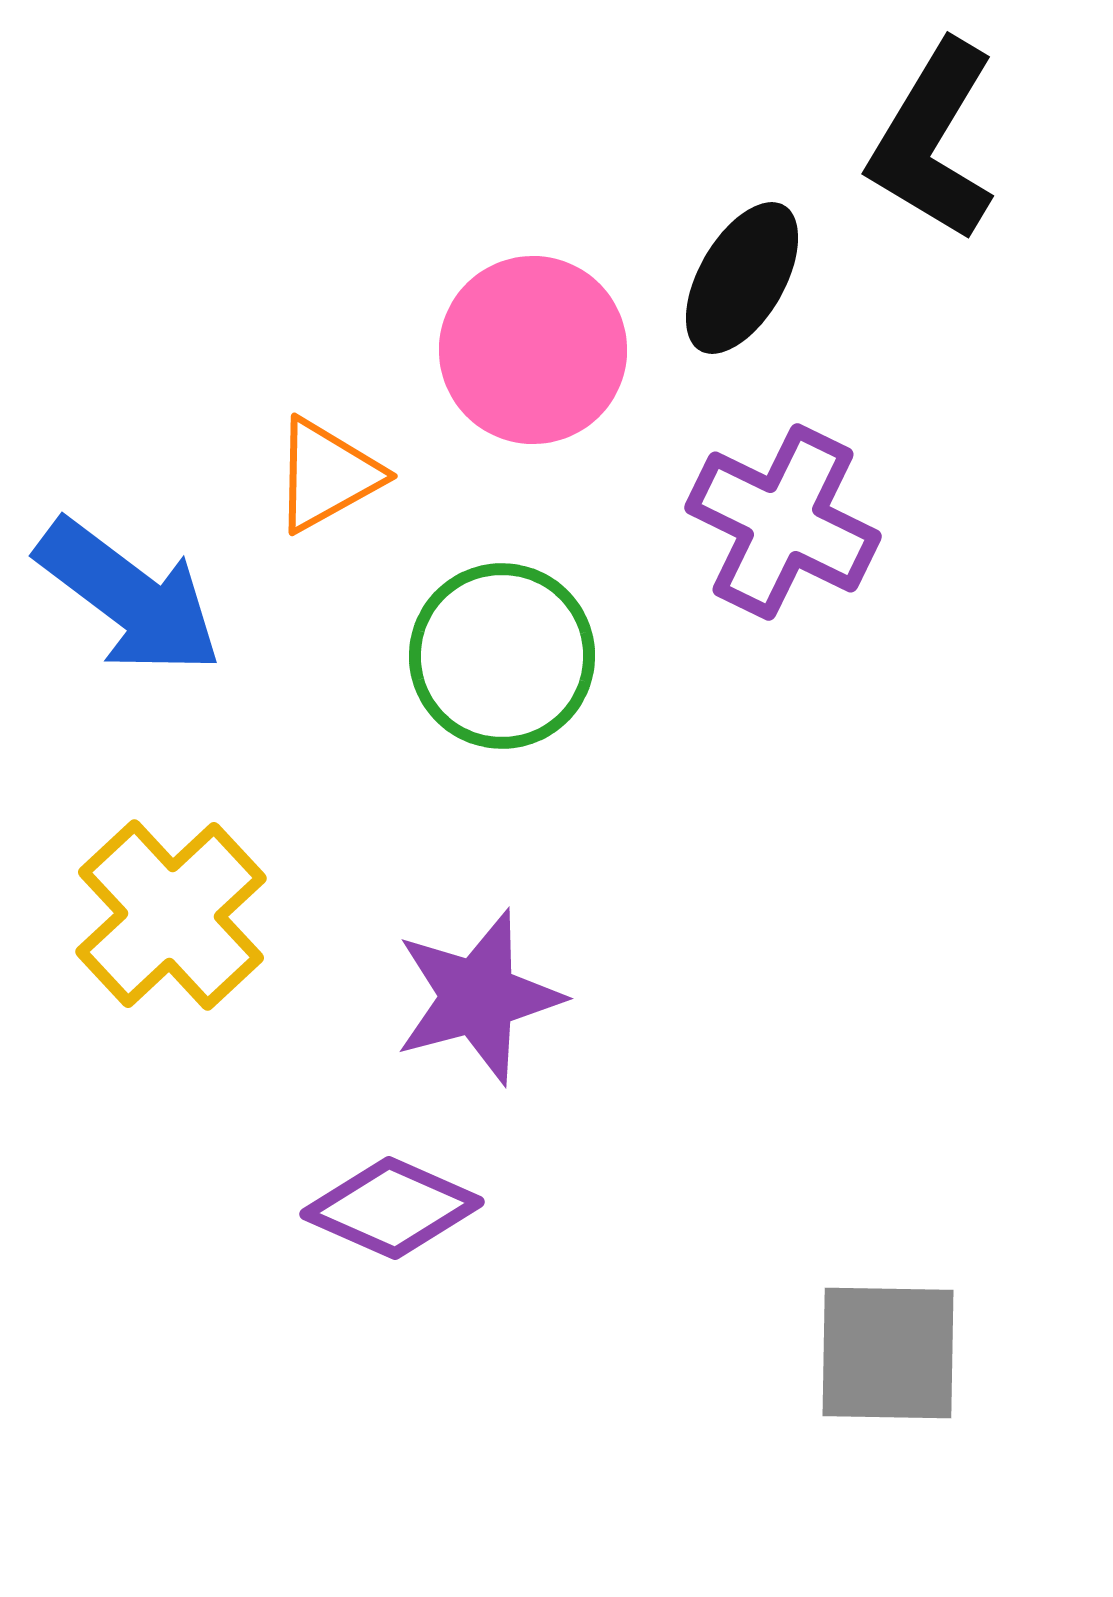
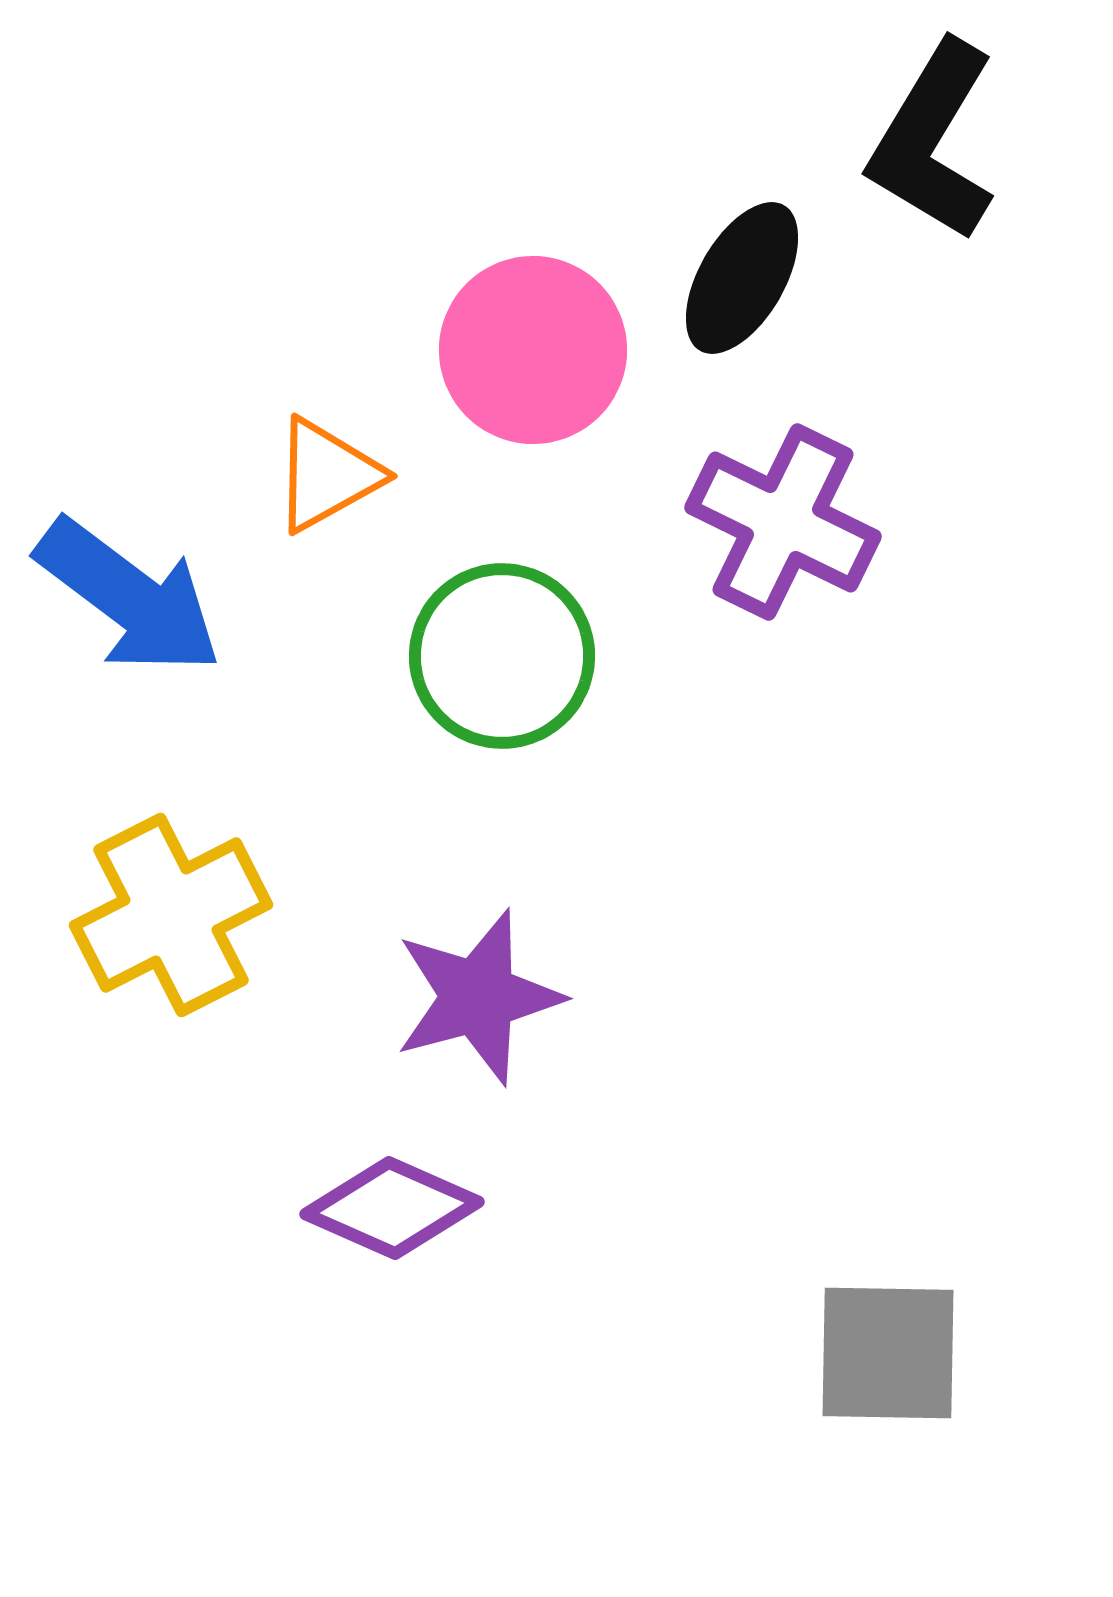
yellow cross: rotated 16 degrees clockwise
